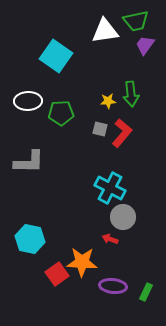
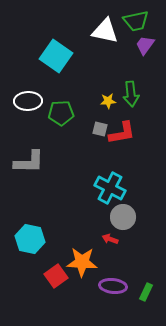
white triangle: rotated 20 degrees clockwise
red L-shape: rotated 40 degrees clockwise
red square: moved 1 px left, 2 px down
